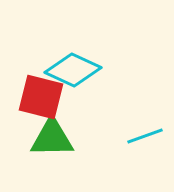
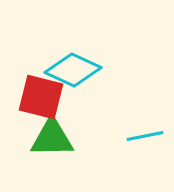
cyan line: rotated 9 degrees clockwise
